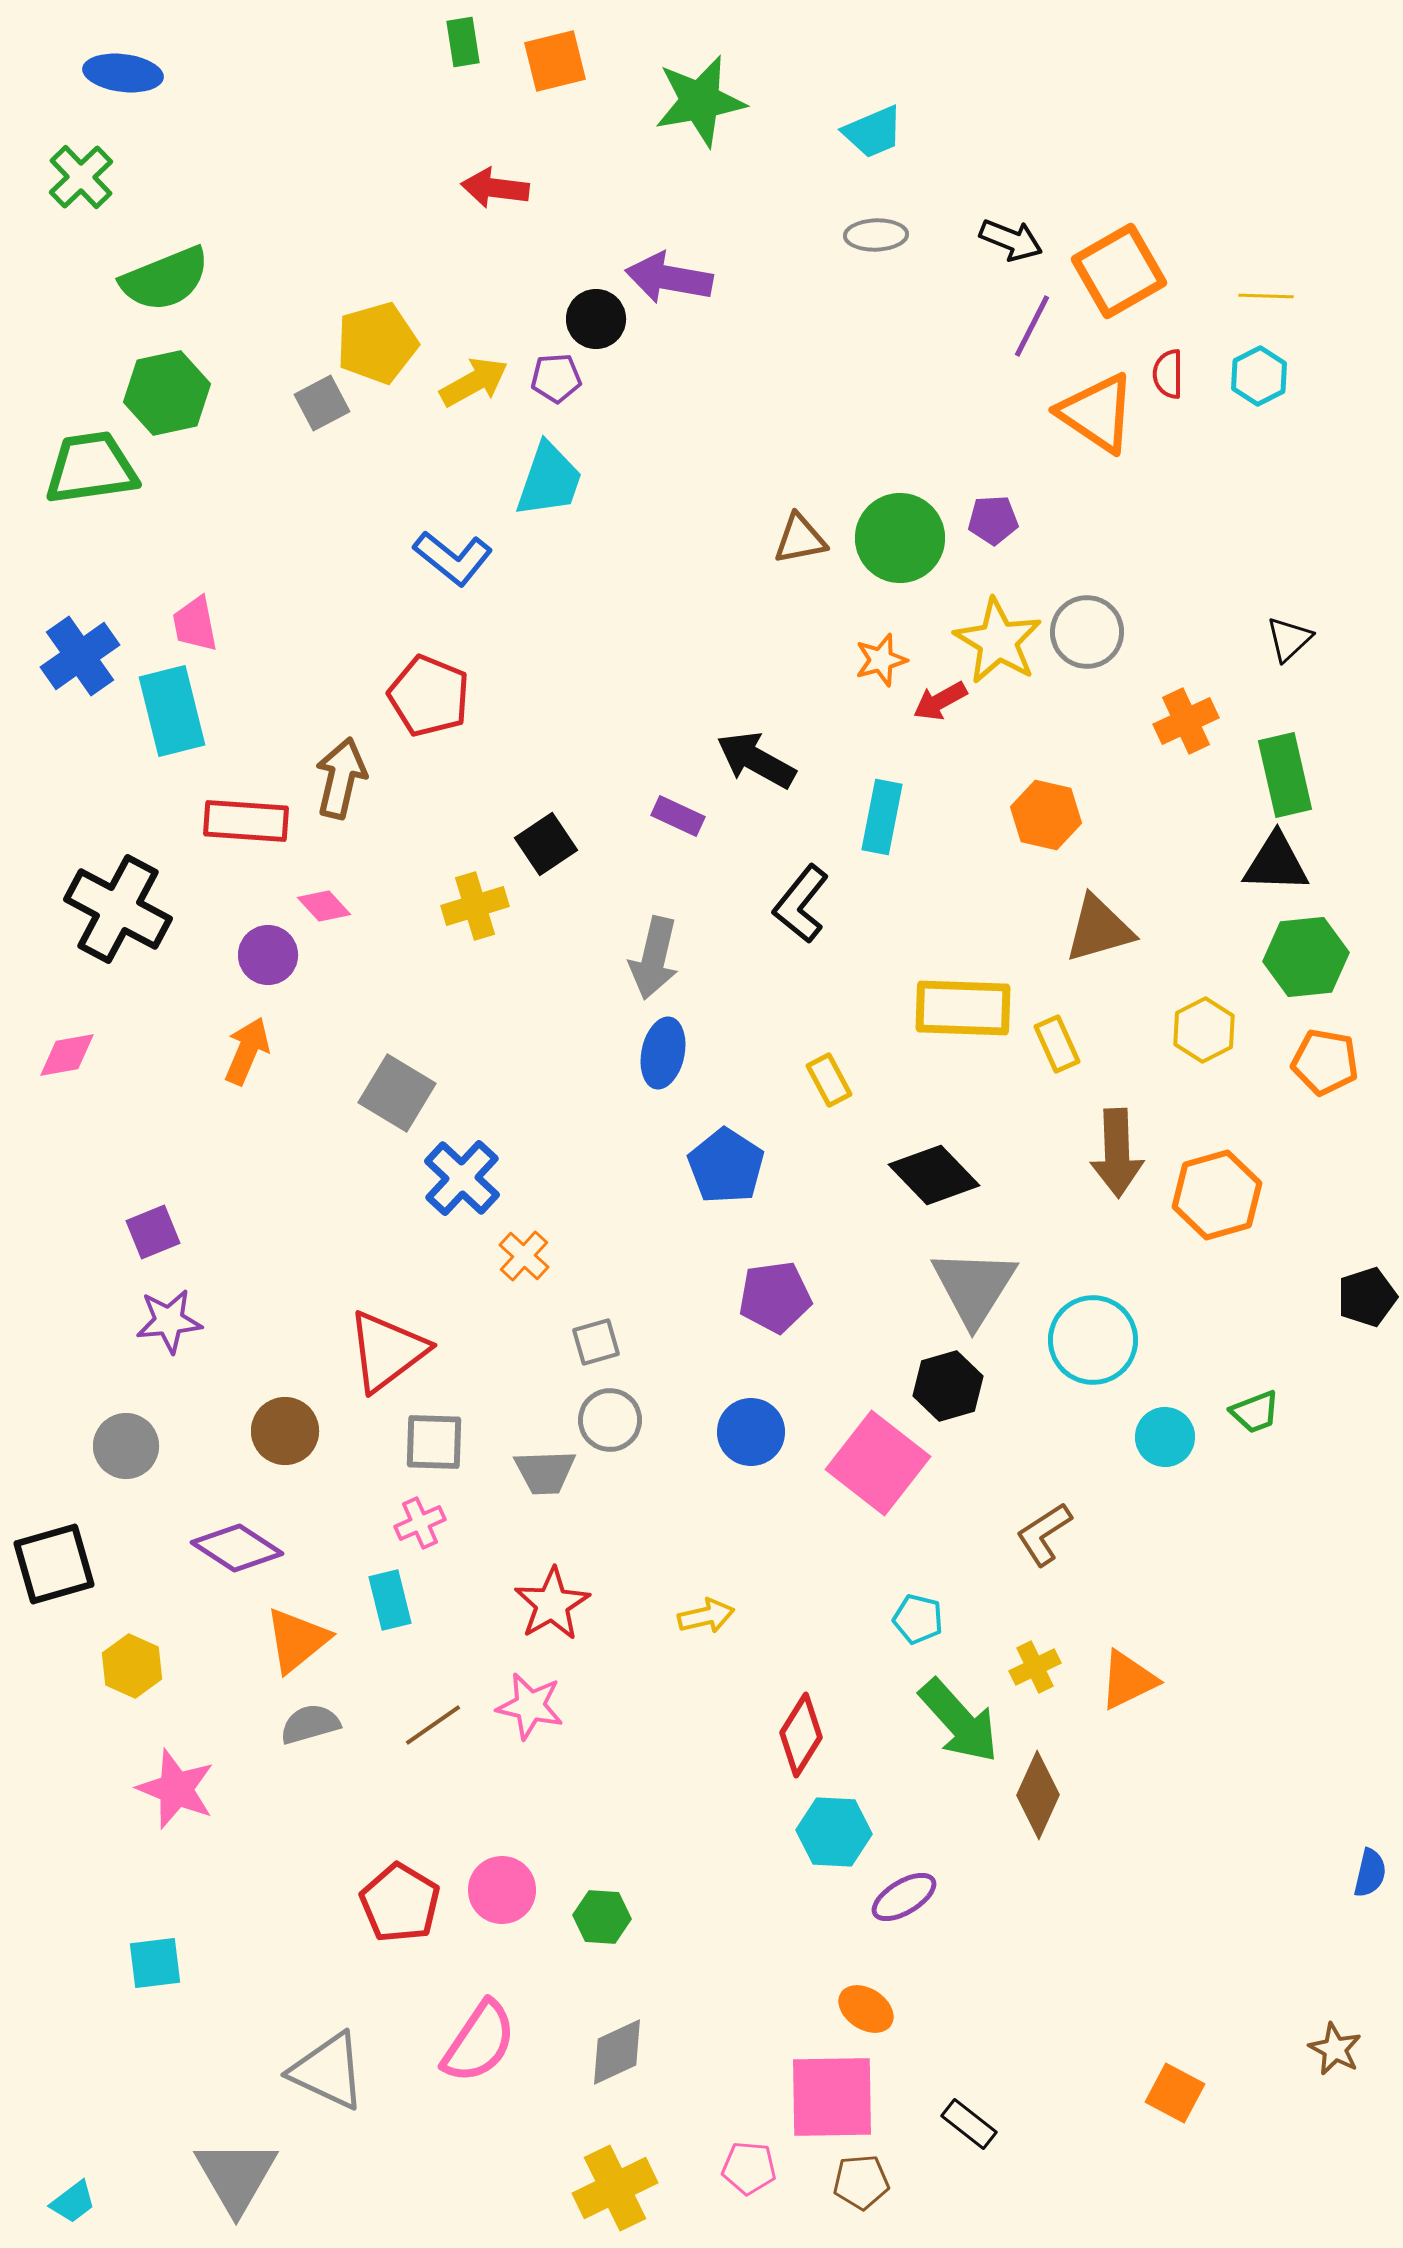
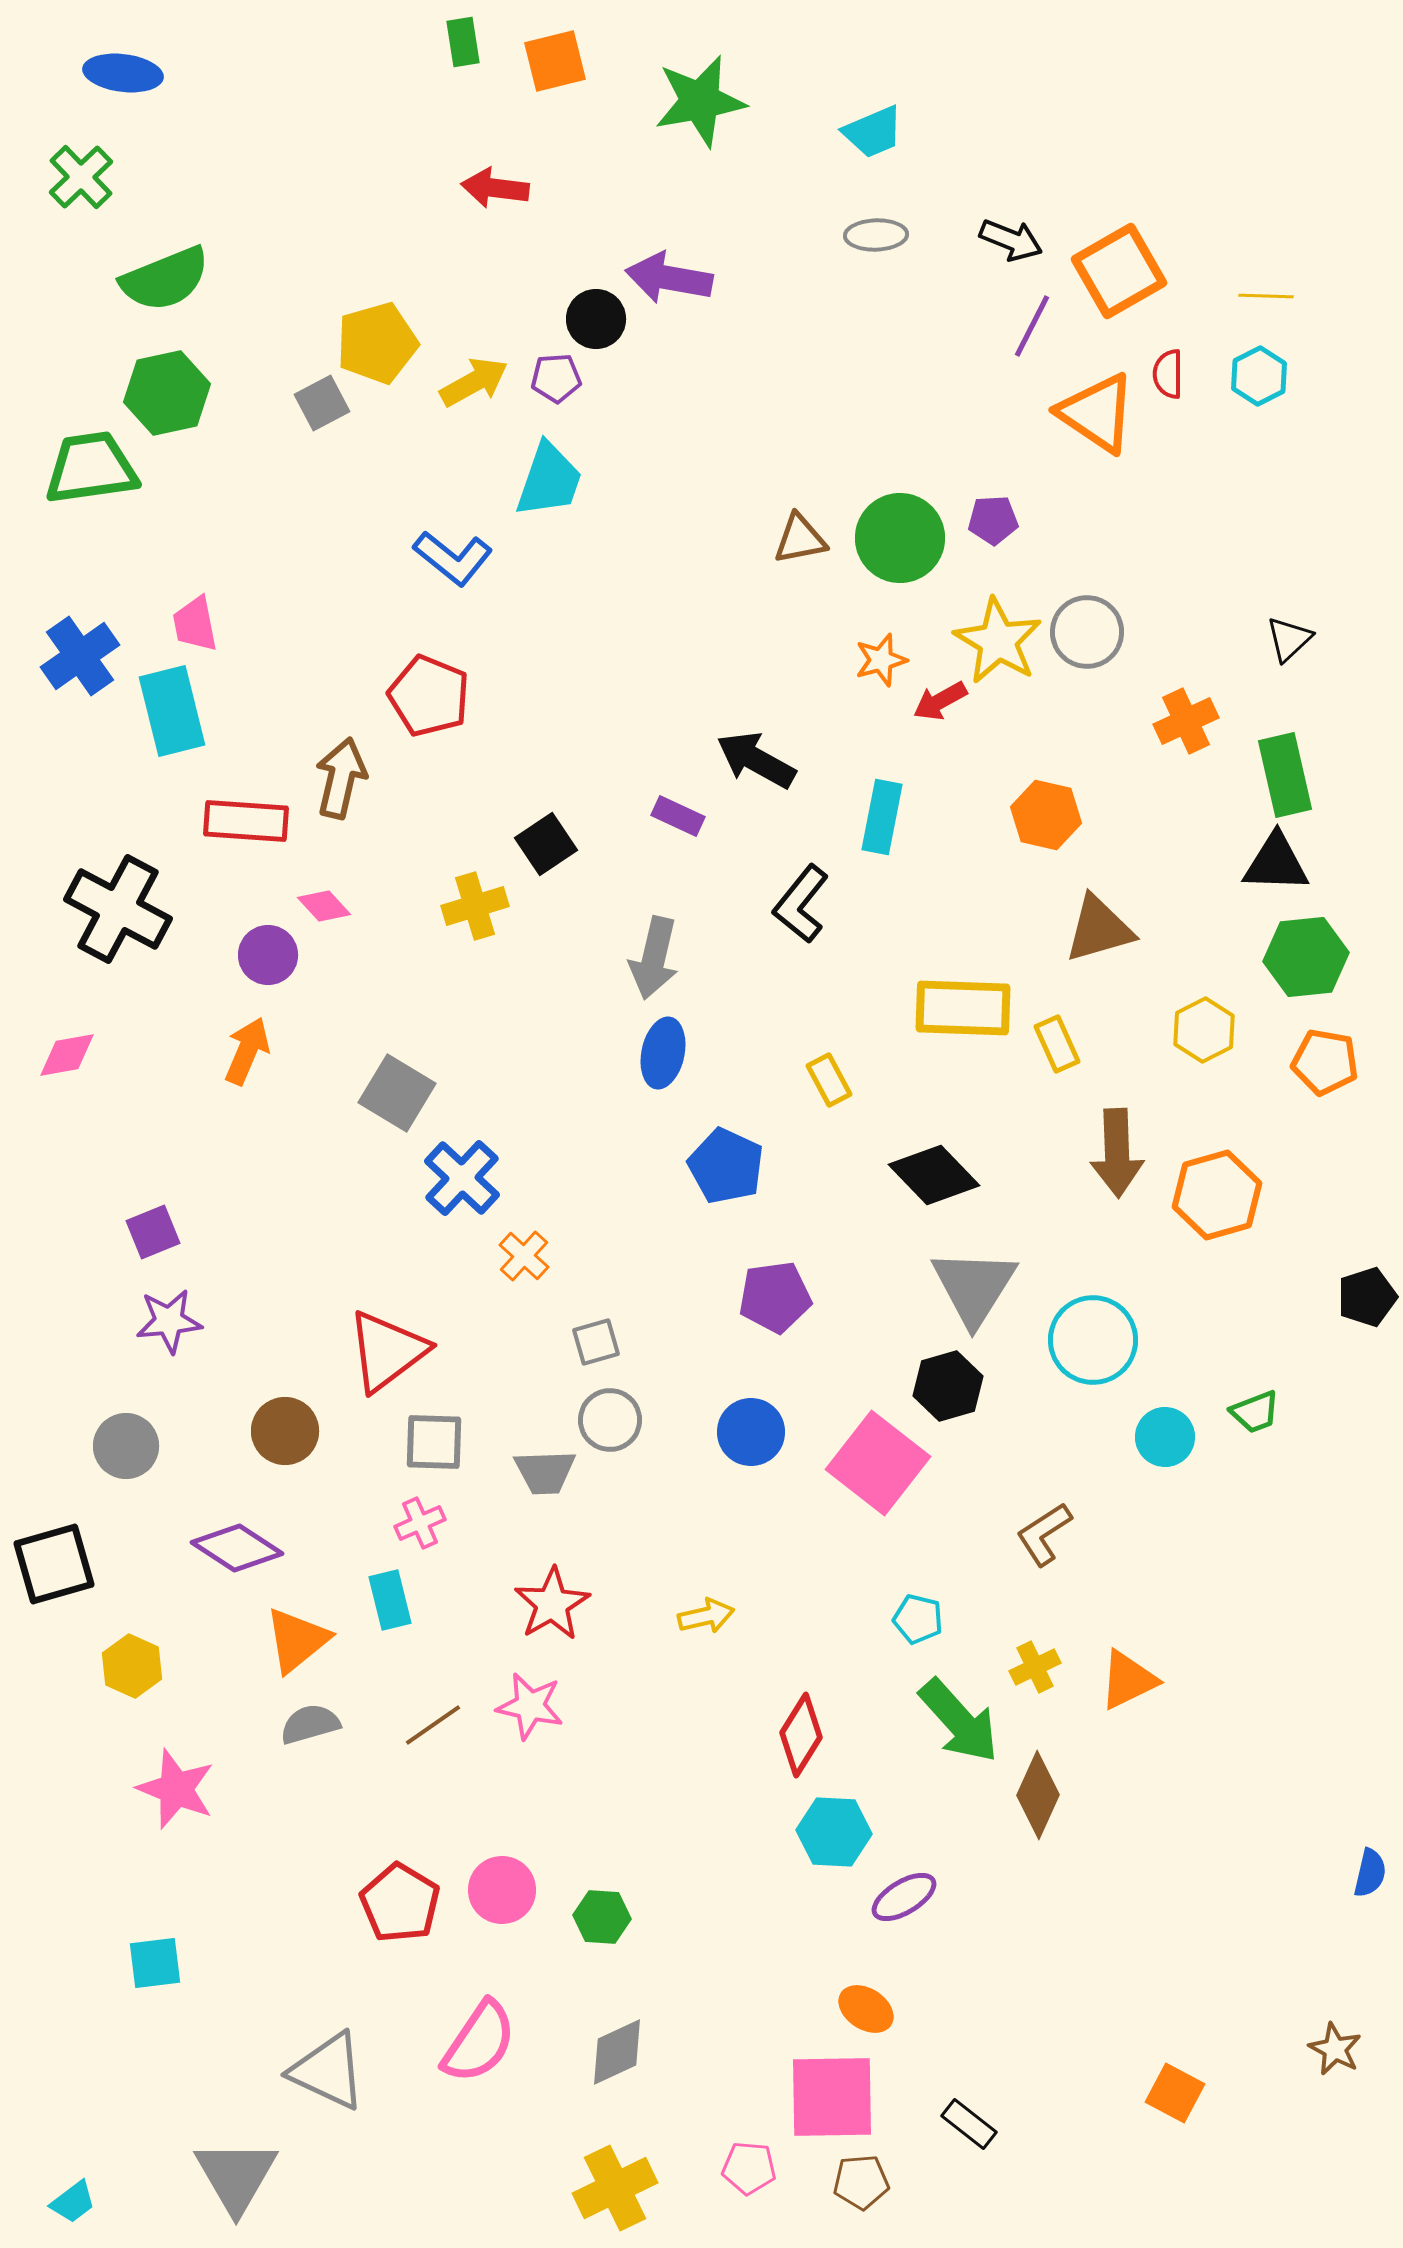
blue pentagon at (726, 1166): rotated 8 degrees counterclockwise
